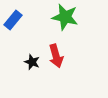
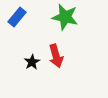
blue rectangle: moved 4 px right, 3 px up
black star: rotated 21 degrees clockwise
